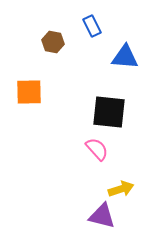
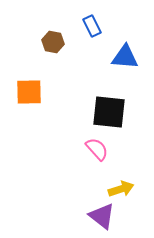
purple triangle: rotated 24 degrees clockwise
